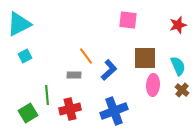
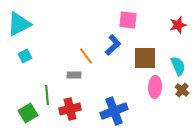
blue L-shape: moved 4 px right, 25 px up
pink ellipse: moved 2 px right, 2 px down
